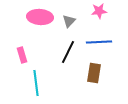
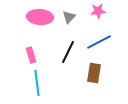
pink star: moved 1 px left
gray triangle: moved 4 px up
blue line: rotated 25 degrees counterclockwise
pink rectangle: moved 9 px right
cyan line: moved 1 px right
